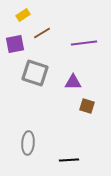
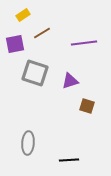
purple triangle: moved 3 px left, 1 px up; rotated 18 degrees counterclockwise
